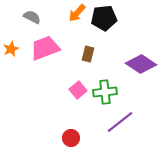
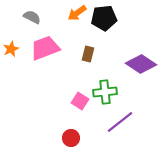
orange arrow: rotated 12 degrees clockwise
pink square: moved 2 px right, 11 px down; rotated 18 degrees counterclockwise
